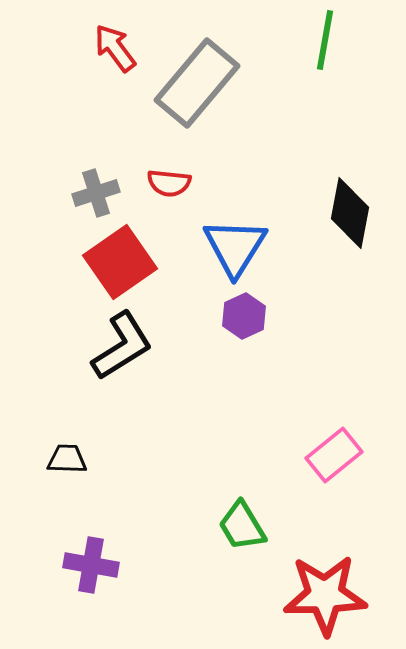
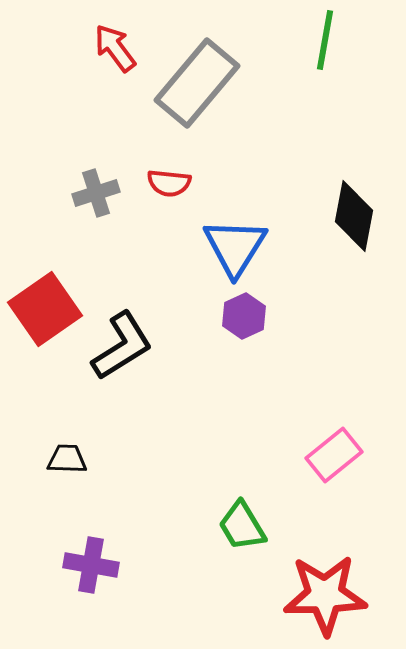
black diamond: moved 4 px right, 3 px down
red square: moved 75 px left, 47 px down
